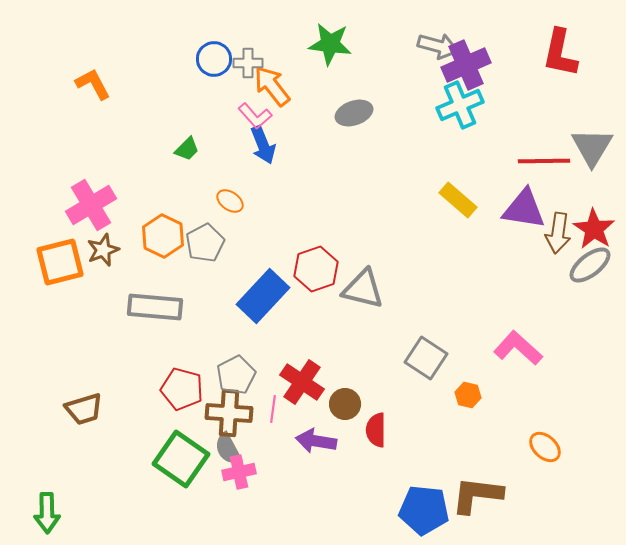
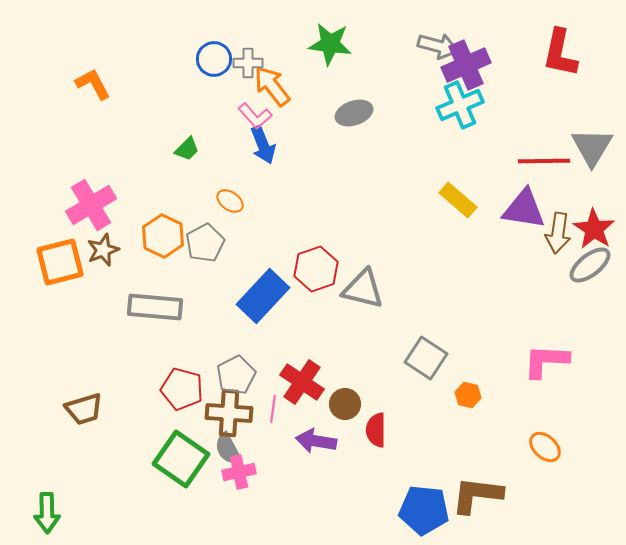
pink L-shape at (518, 348): moved 28 px right, 13 px down; rotated 39 degrees counterclockwise
